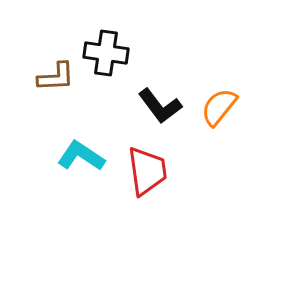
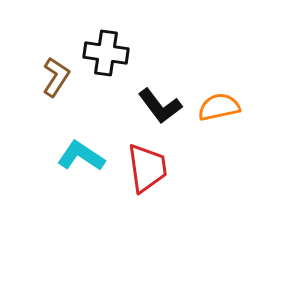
brown L-shape: rotated 54 degrees counterclockwise
orange semicircle: rotated 39 degrees clockwise
red trapezoid: moved 3 px up
